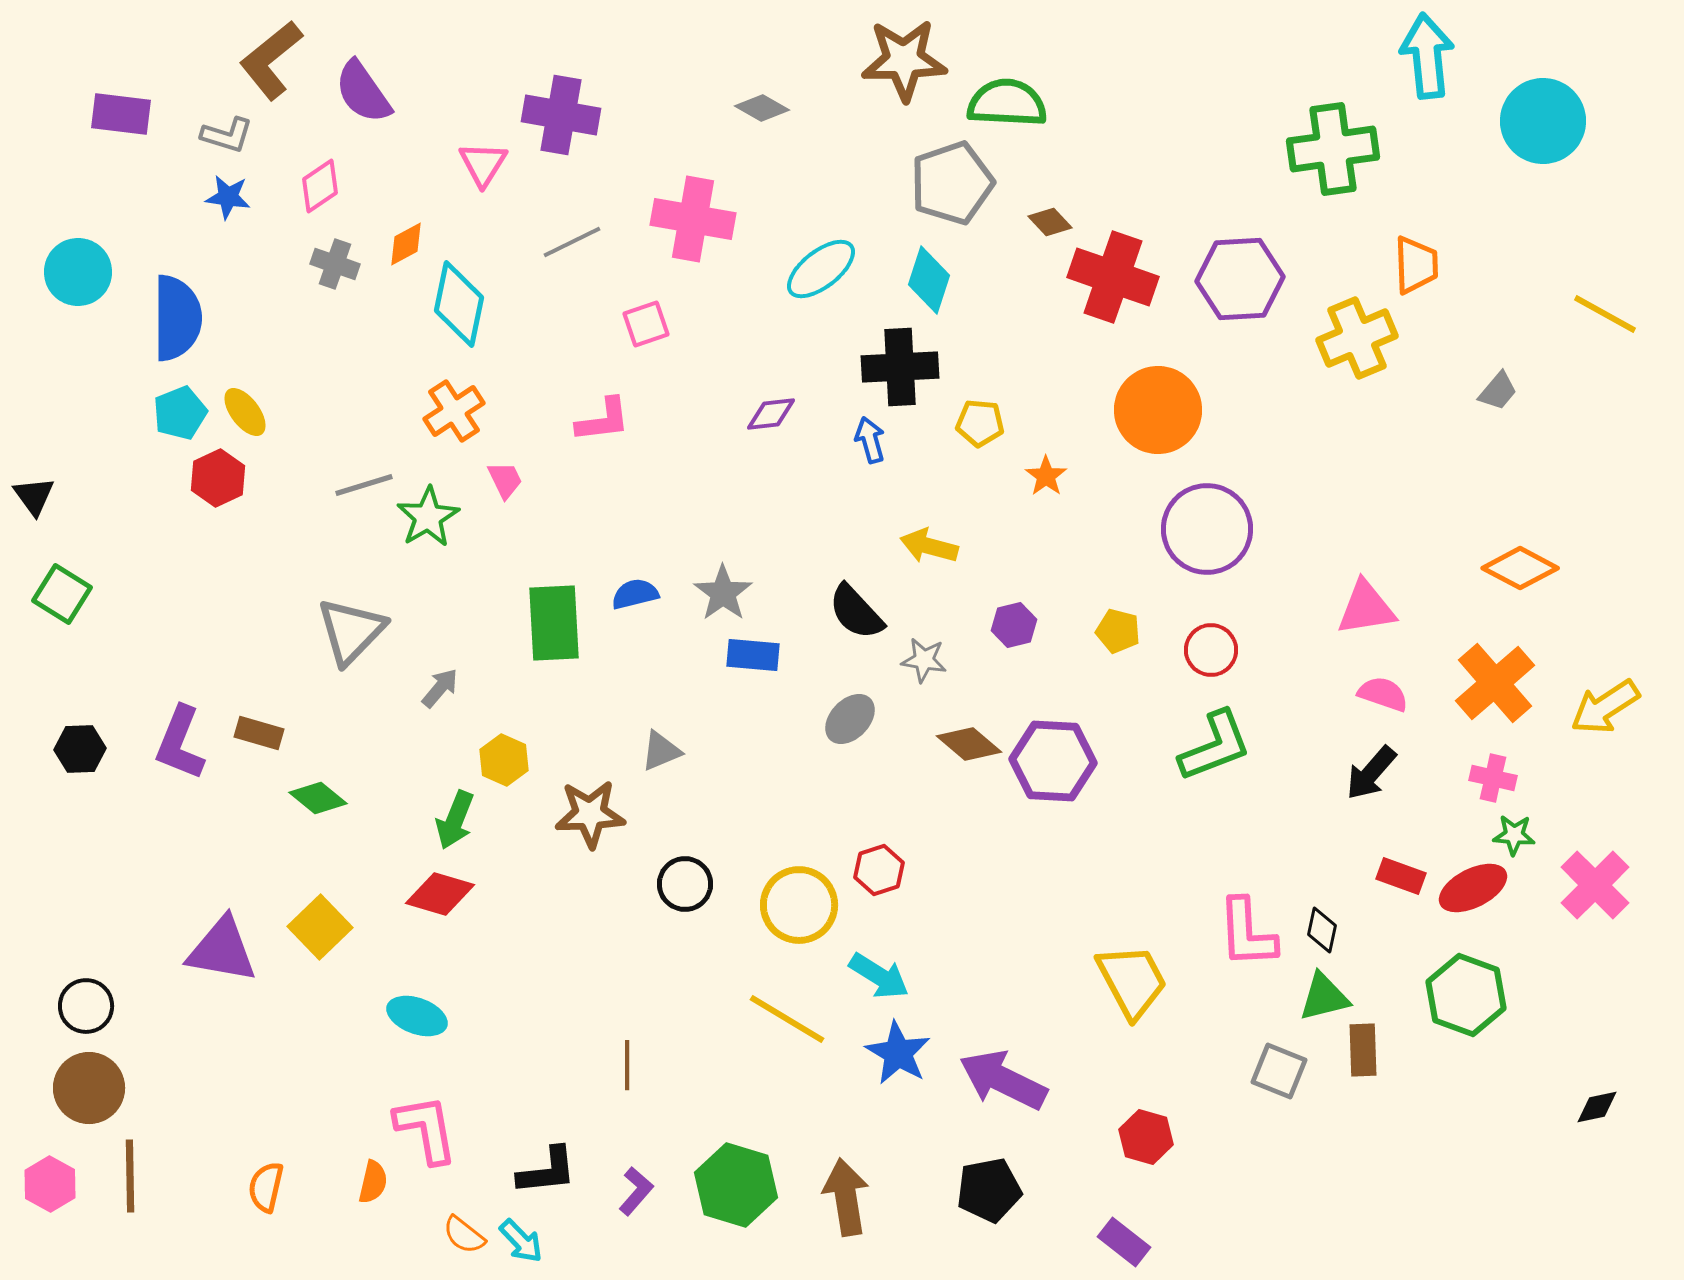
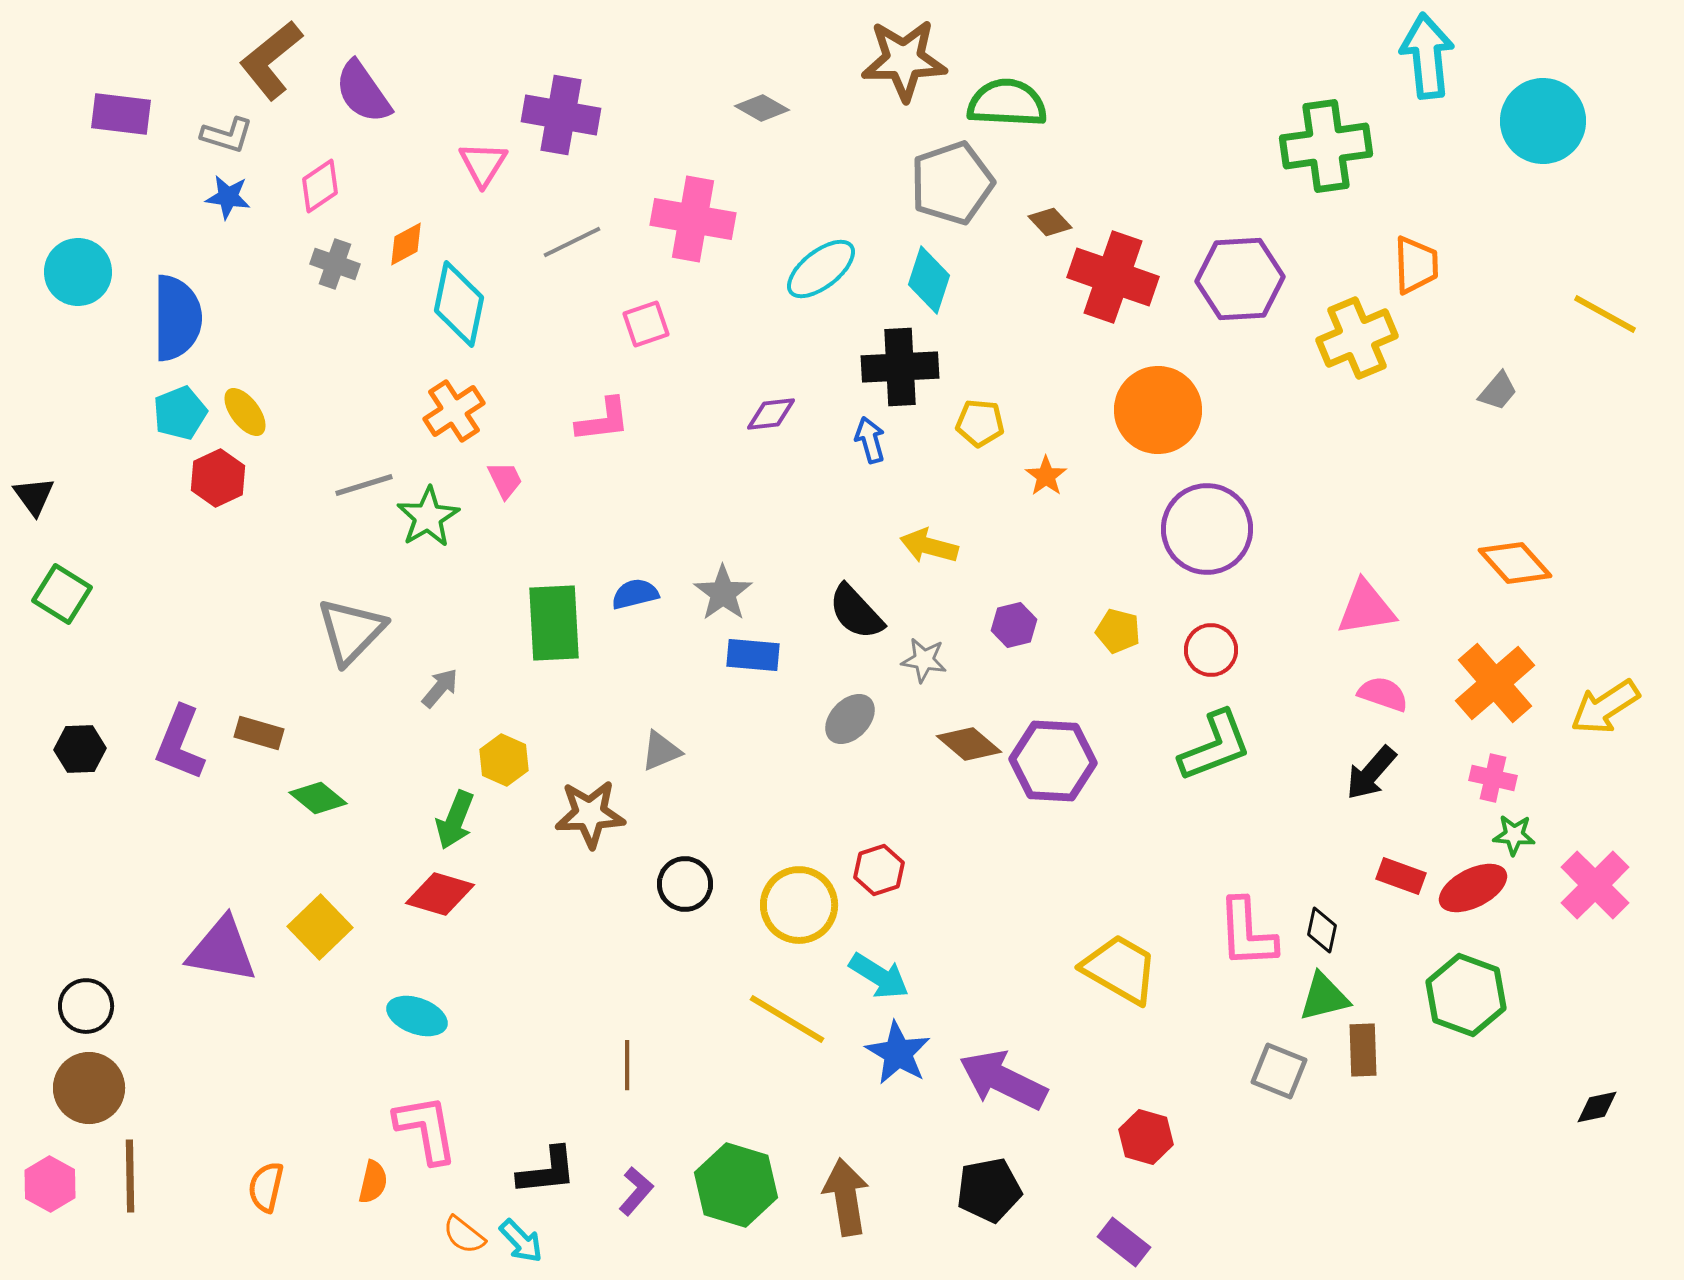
green cross at (1333, 149): moved 7 px left, 3 px up
orange diamond at (1520, 568): moved 5 px left, 5 px up; rotated 20 degrees clockwise
yellow trapezoid at (1132, 981): moved 12 px left, 12 px up; rotated 32 degrees counterclockwise
